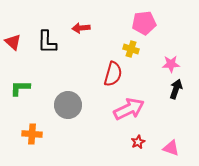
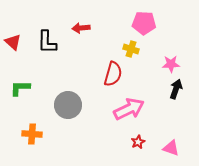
pink pentagon: rotated 10 degrees clockwise
